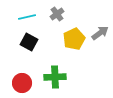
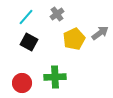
cyan line: moved 1 px left; rotated 36 degrees counterclockwise
